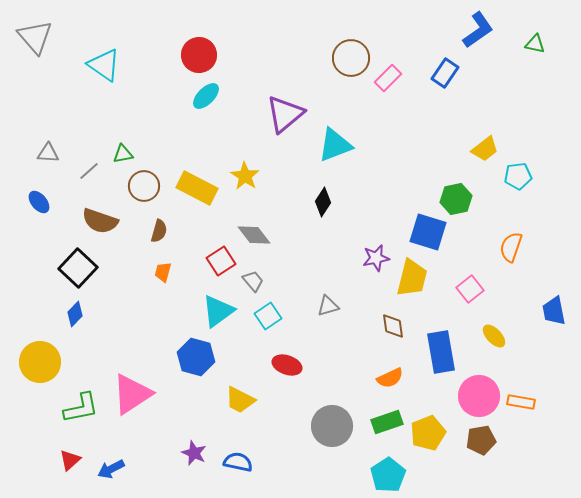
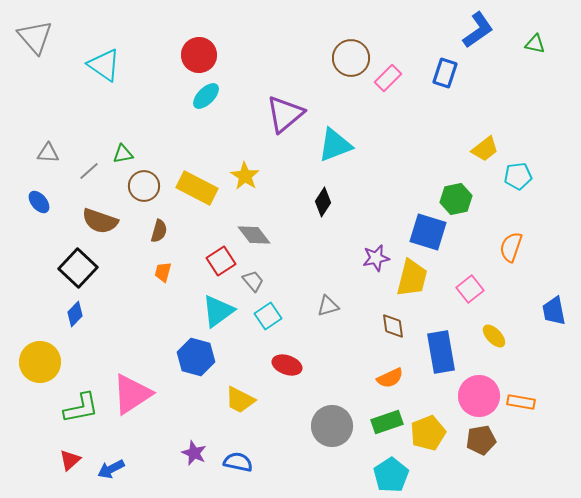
blue rectangle at (445, 73): rotated 16 degrees counterclockwise
cyan pentagon at (388, 475): moved 3 px right
